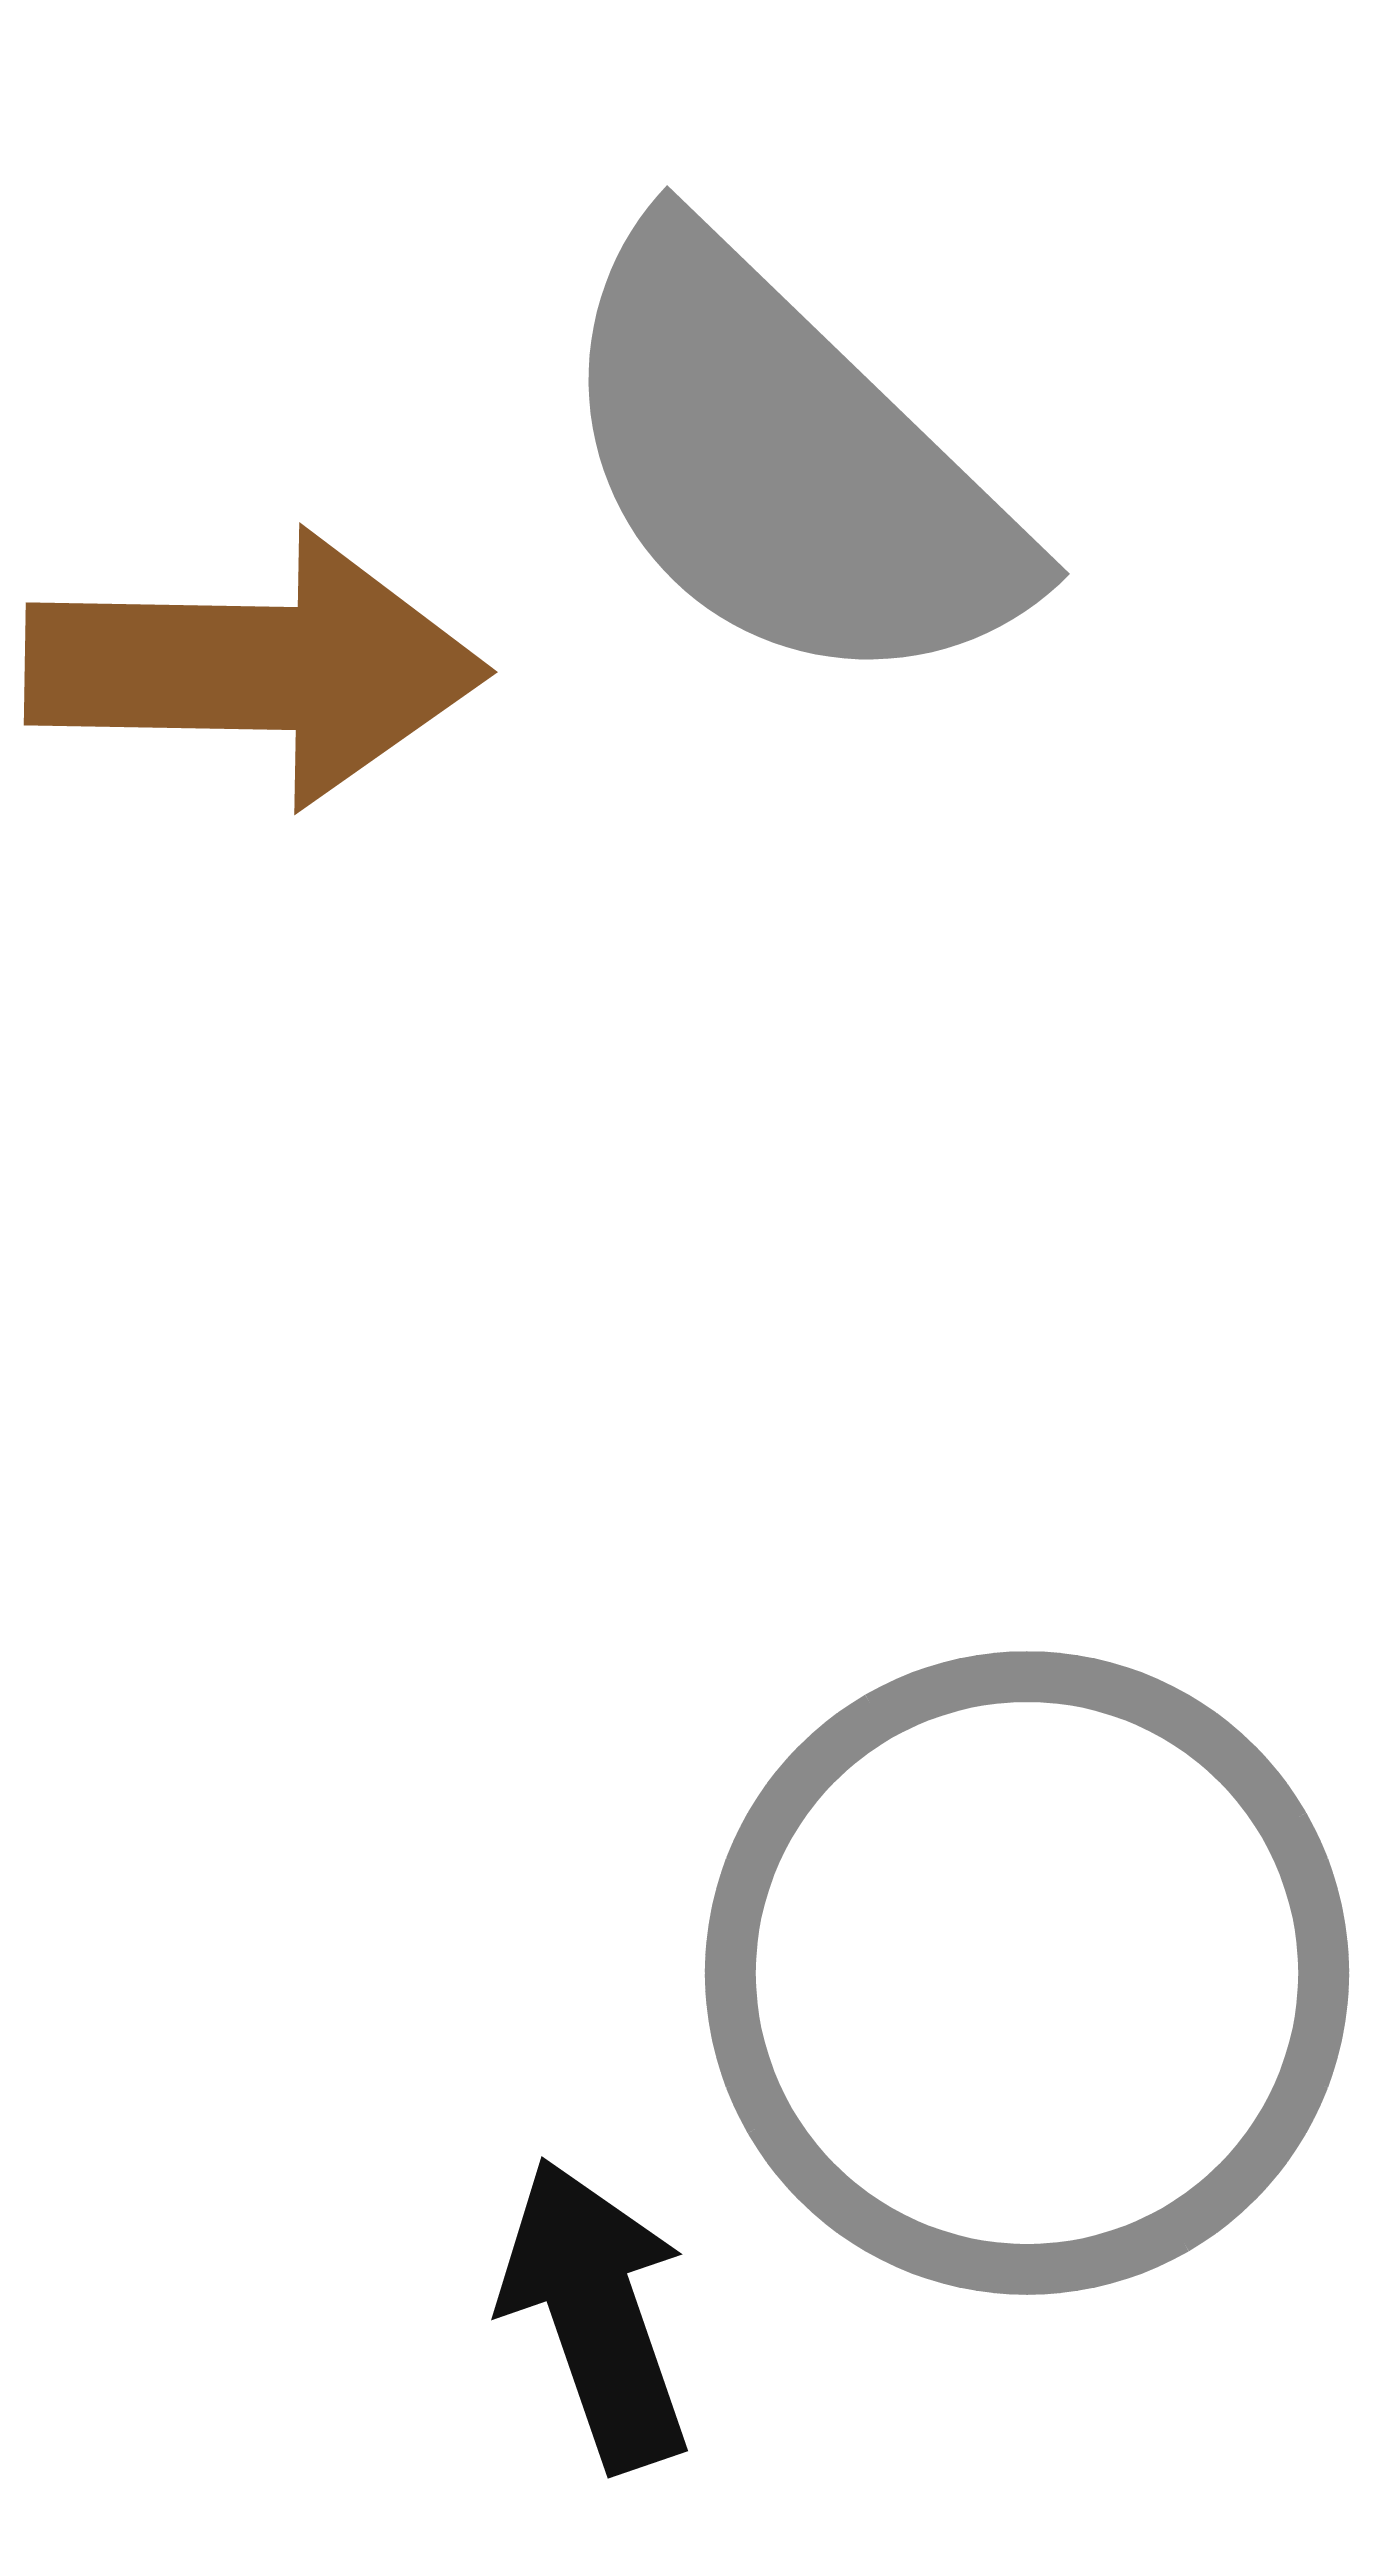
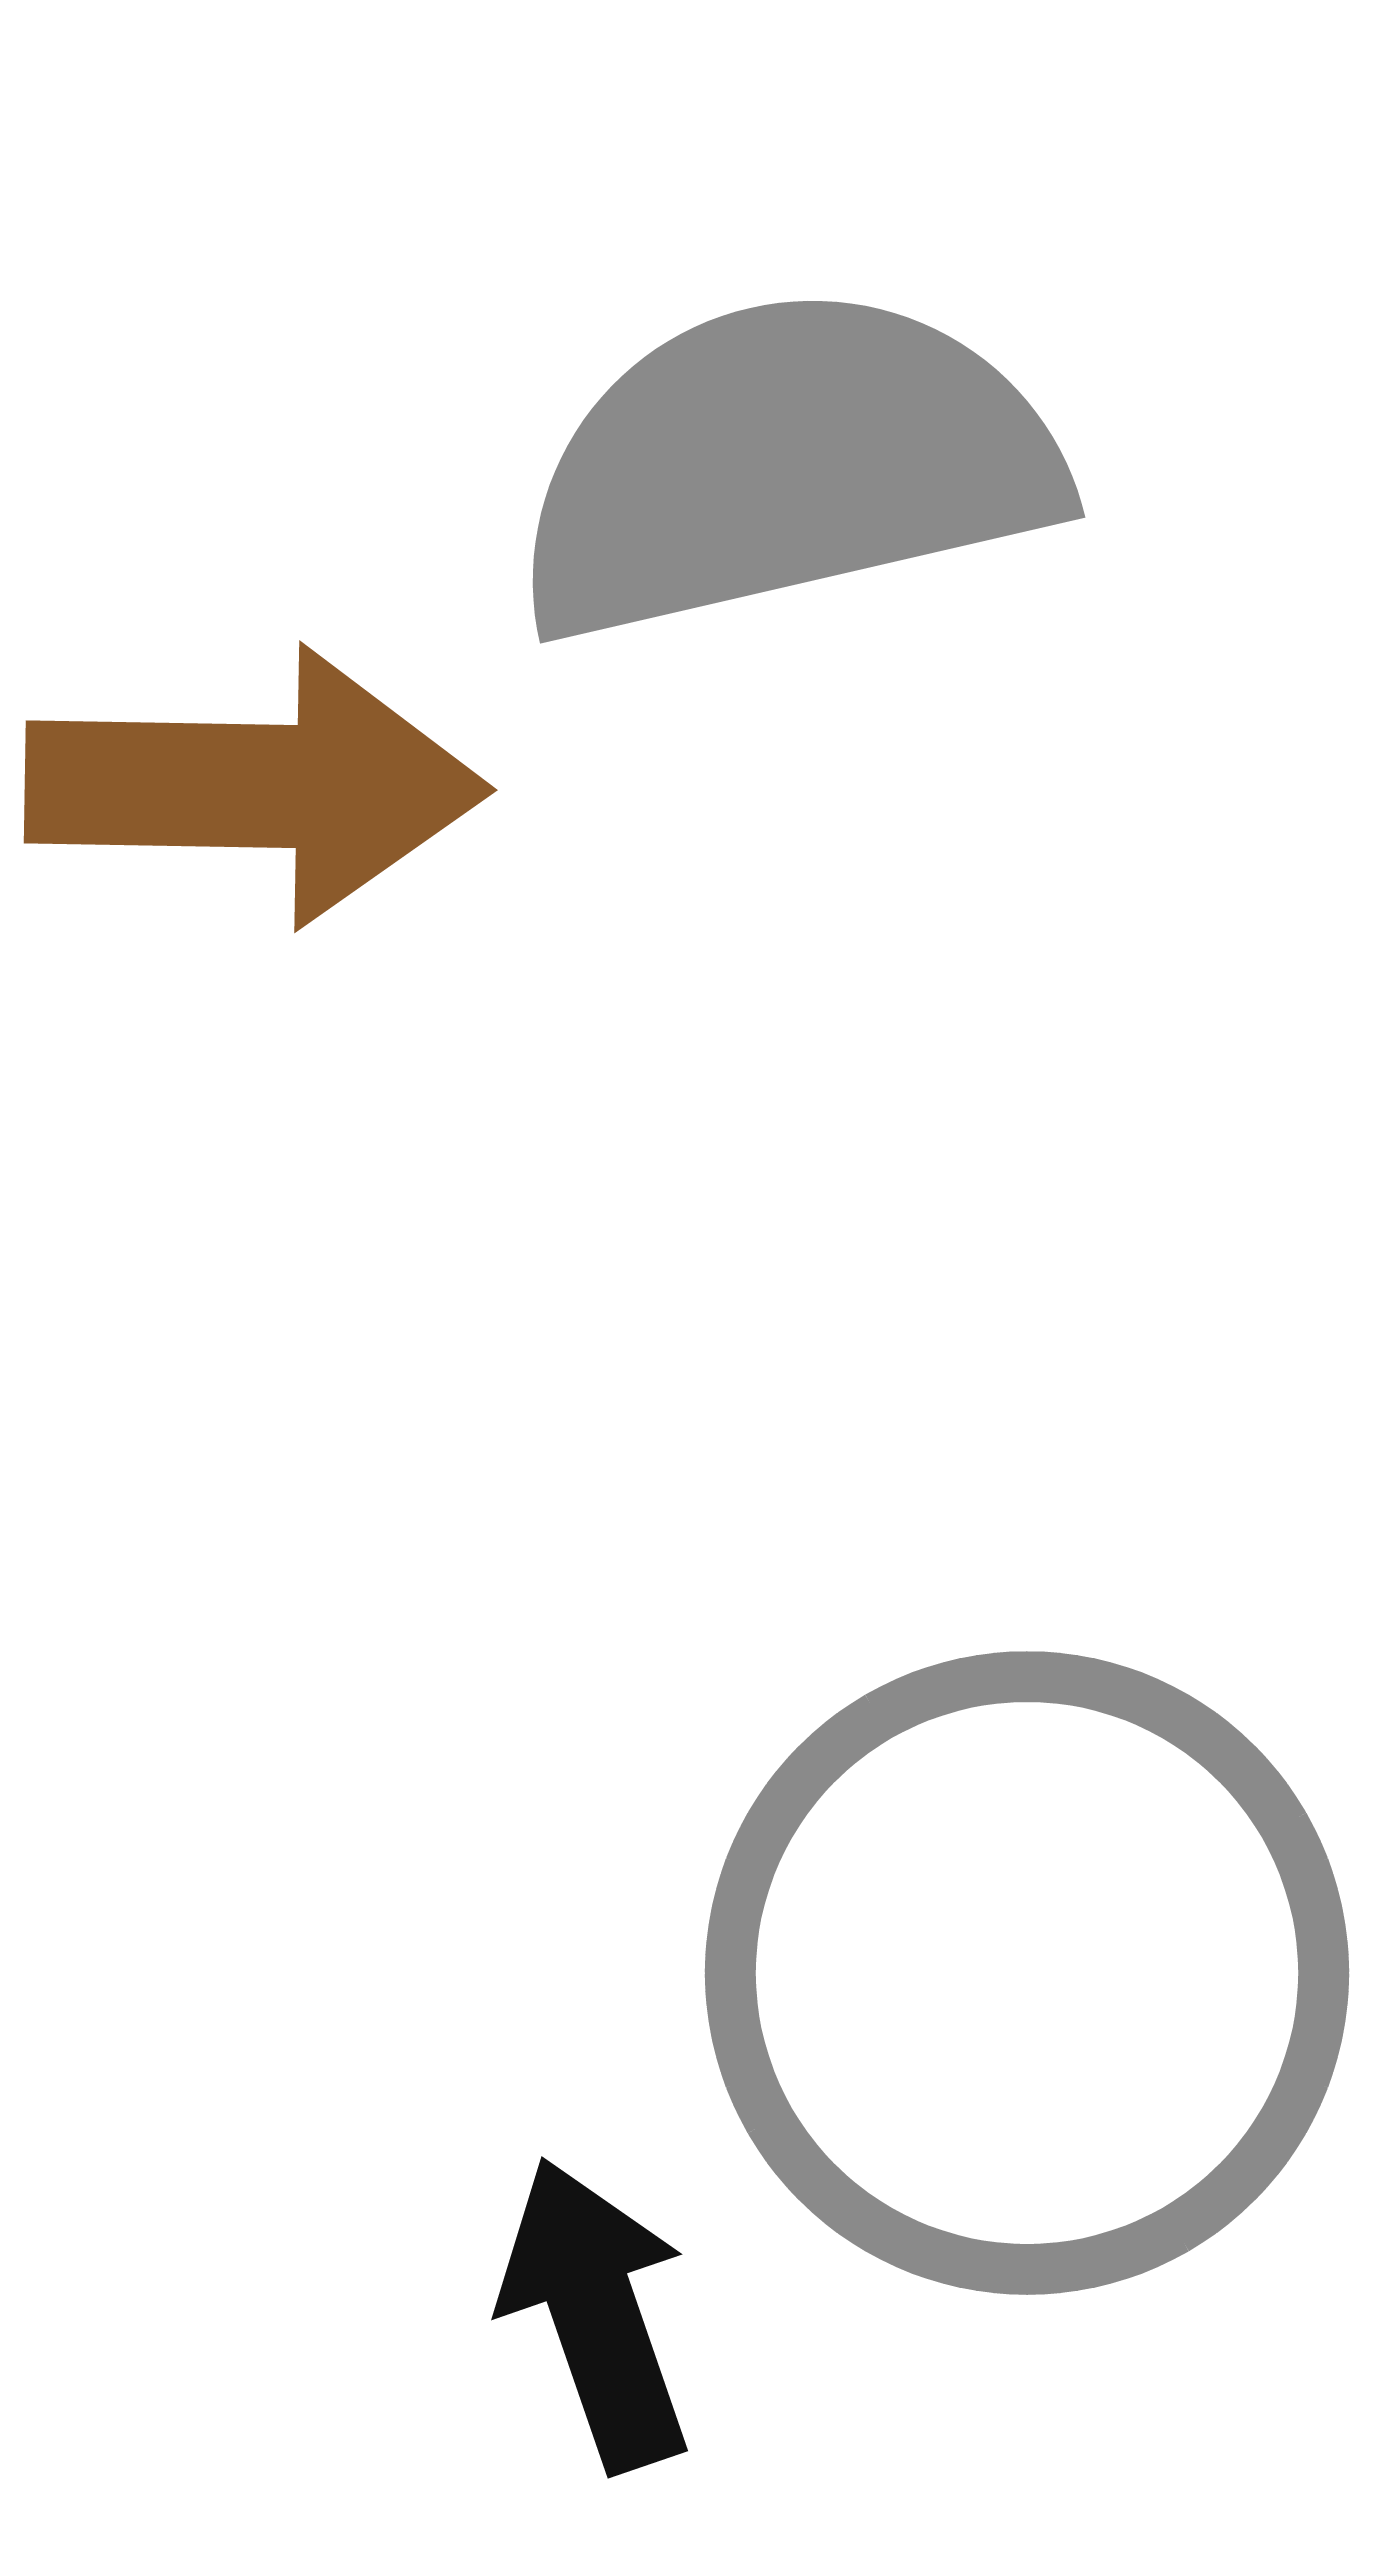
gray semicircle: rotated 123 degrees clockwise
brown arrow: moved 118 px down
